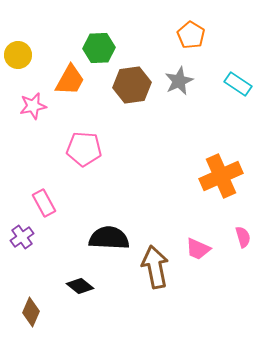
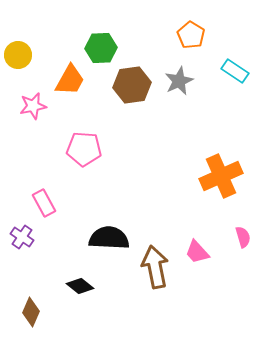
green hexagon: moved 2 px right
cyan rectangle: moved 3 px left, 13 px up
purple cross: rotated 20 degrees counterclockwise
pink trapezoid: moved 1 px left, 3 px down; rotated 24 degrees clockwise
